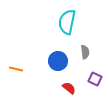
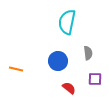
gray semicircle: moved 3 px right, 1 px down
purple square: rotated 24 degrees counterclockwise
